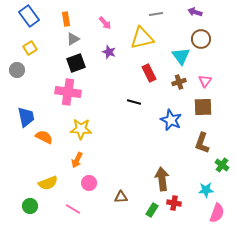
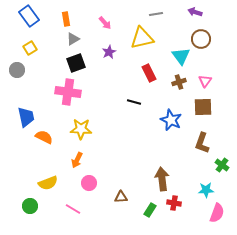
purple star: rotated 24 degrees clockwise
green rectangle: moved 2 px left
